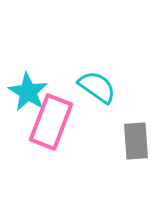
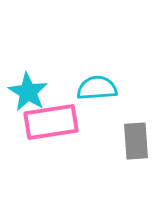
cyan semicircle: moved 1 px down; rotated 39 degrees counterclockwise
pink rectangle: rotated 60 degrees clockwise
